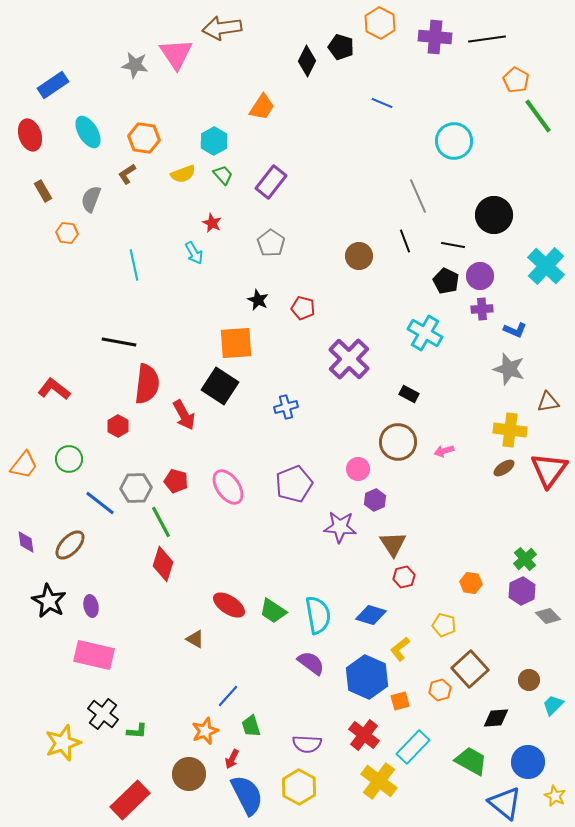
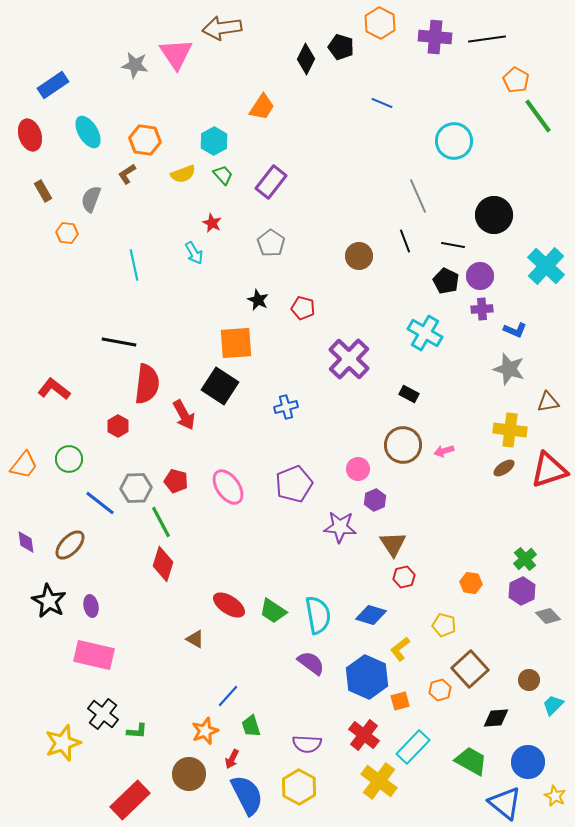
black diamond at (307, 61): moved 1 px left, 2 px up
orange hexagon at (144, 138): moved 1 px right, 2 px down
brown circle at (398, 442): moved 5 px right, 3 px down
red triangle at (549, 470): rotated 36 degrees clockwise
